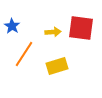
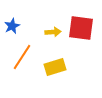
blue star: rotated 14 degrees clockwise
orange line: moved 2 px left, 3 px down
yellow rectangle: moved 2 px left, 1 px down
